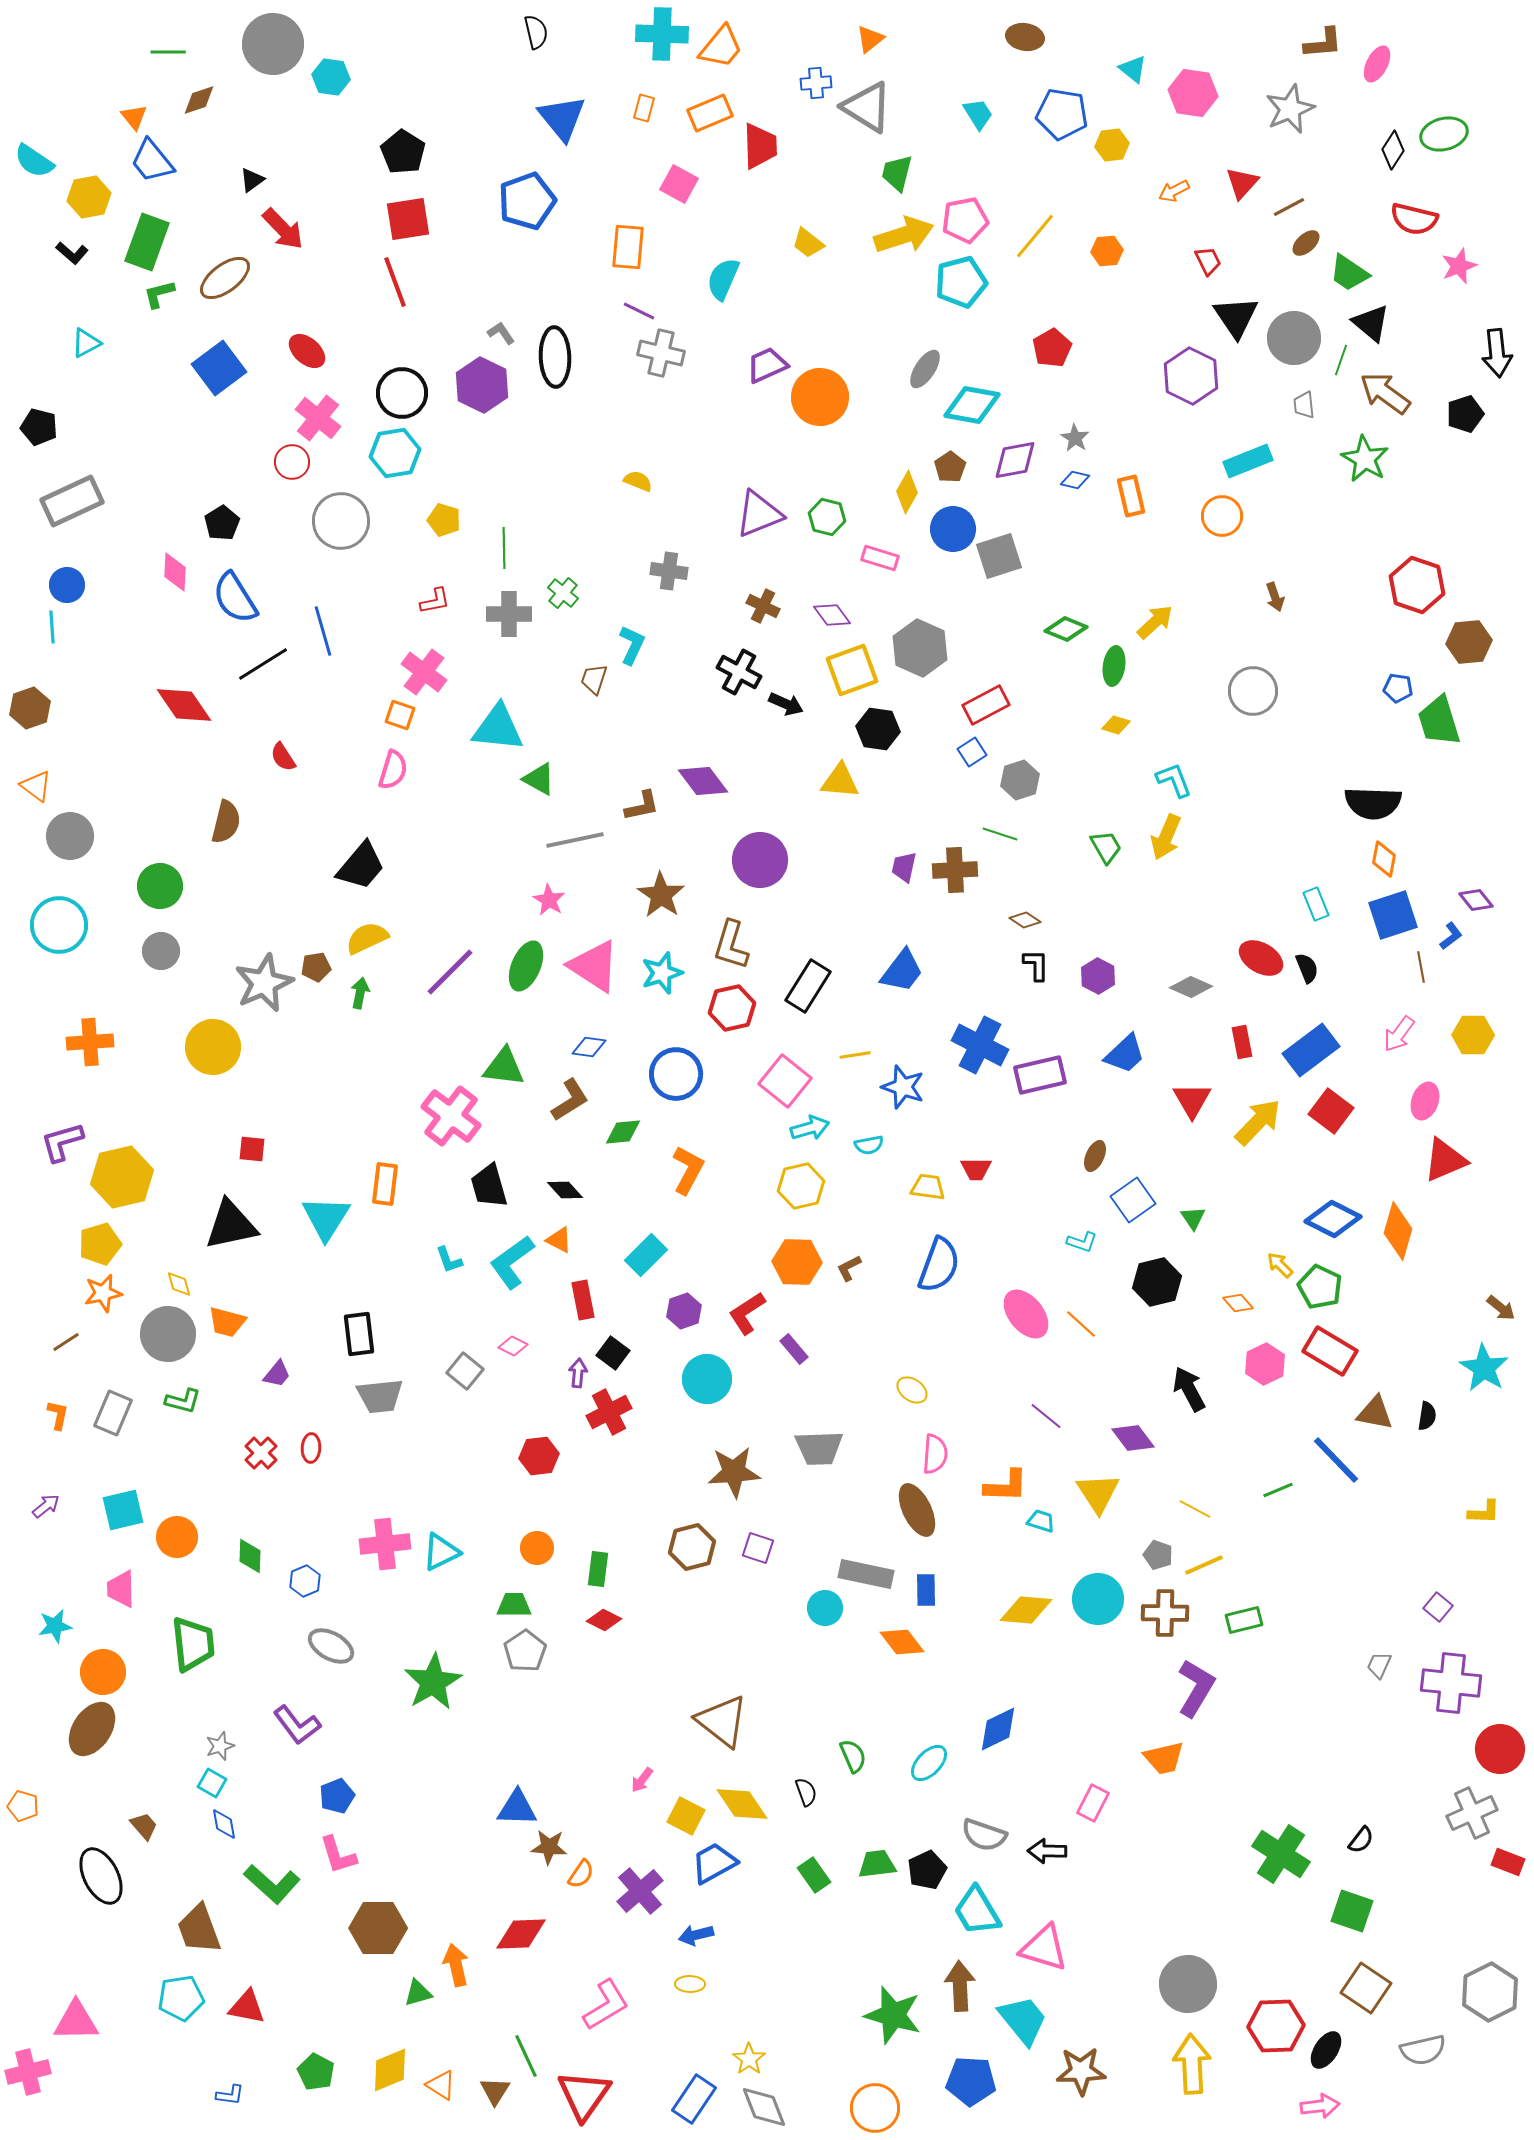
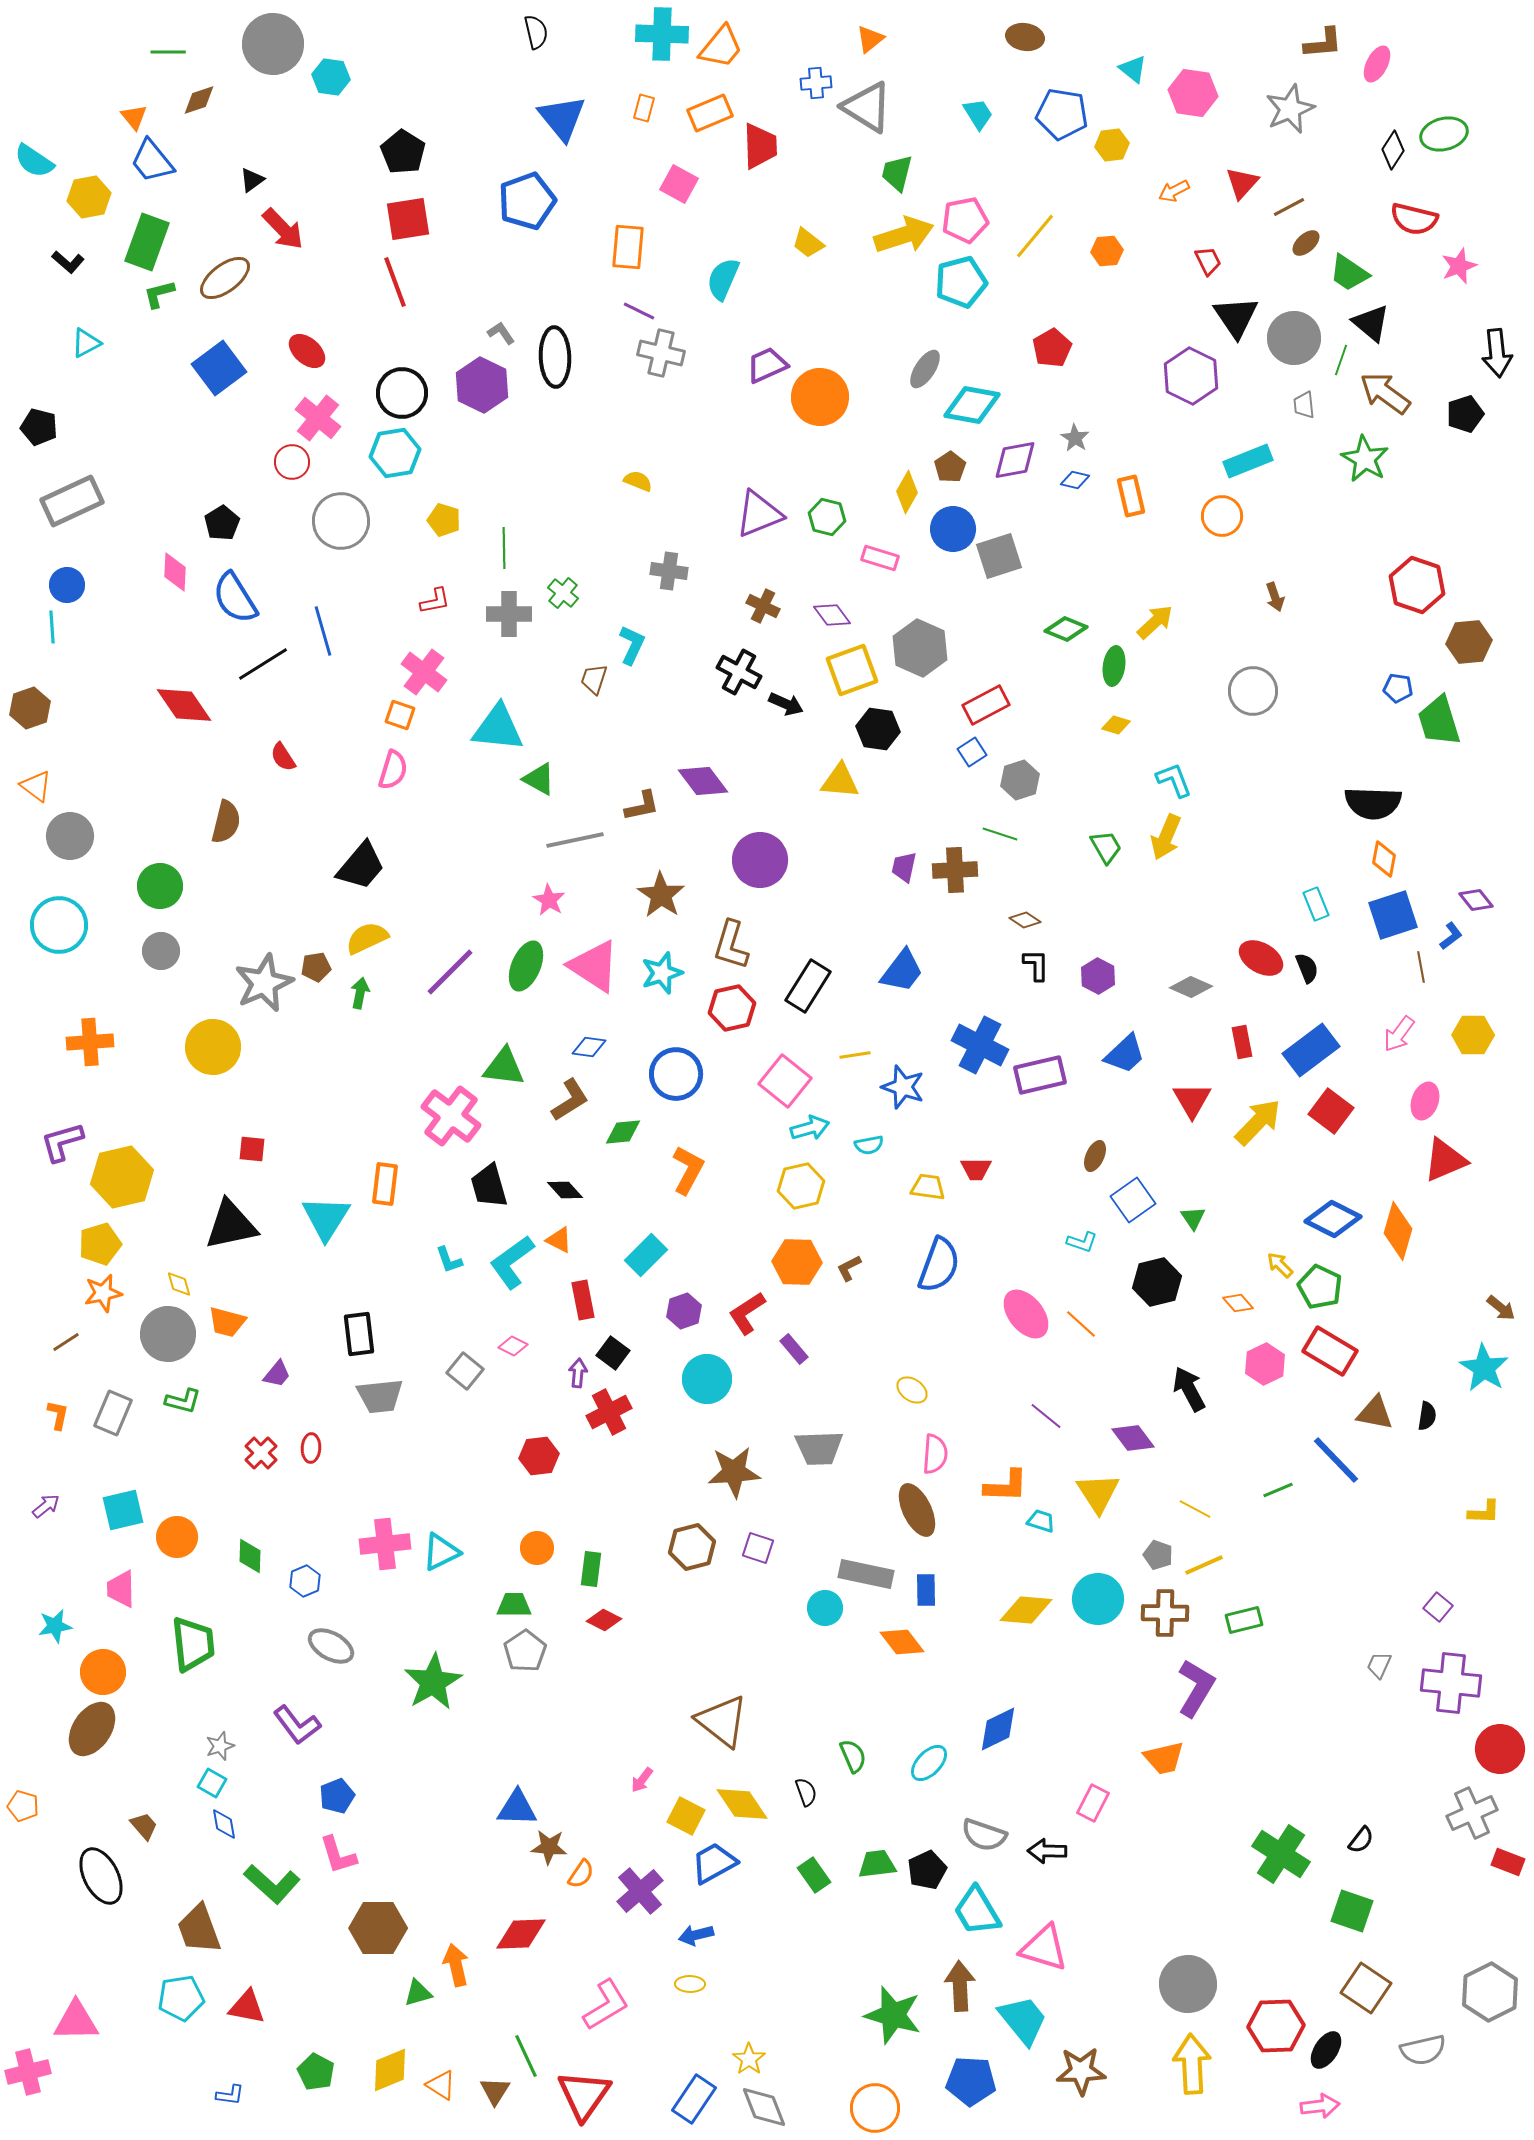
black L-shape at (72, 253): moved 4 px left, 9 px down
green rectangle at (598, 1569): moved 7 px left
